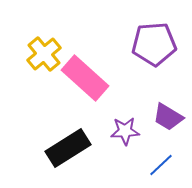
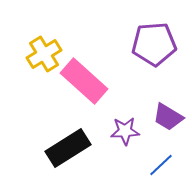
yellow cross: rotated 8 degrees clockwise
pink rectangle: moved 1 px left, 3 px down
